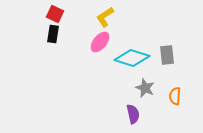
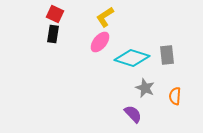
purple semicircle: rotated 30 degrees counterclockwise
